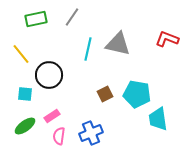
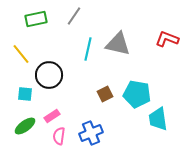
gray line: moved 2 px right, 1 px up
